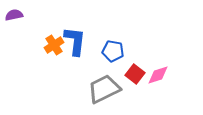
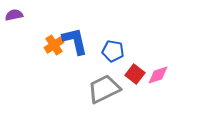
blue L-shape: rotated 20 degrees counterclockwise
